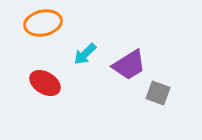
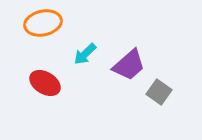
purple trapezoid: rotated 9 degrees counterclockwise
gray square: moved 1 px right, 1 px up; rotated 15 degrees clockwise
